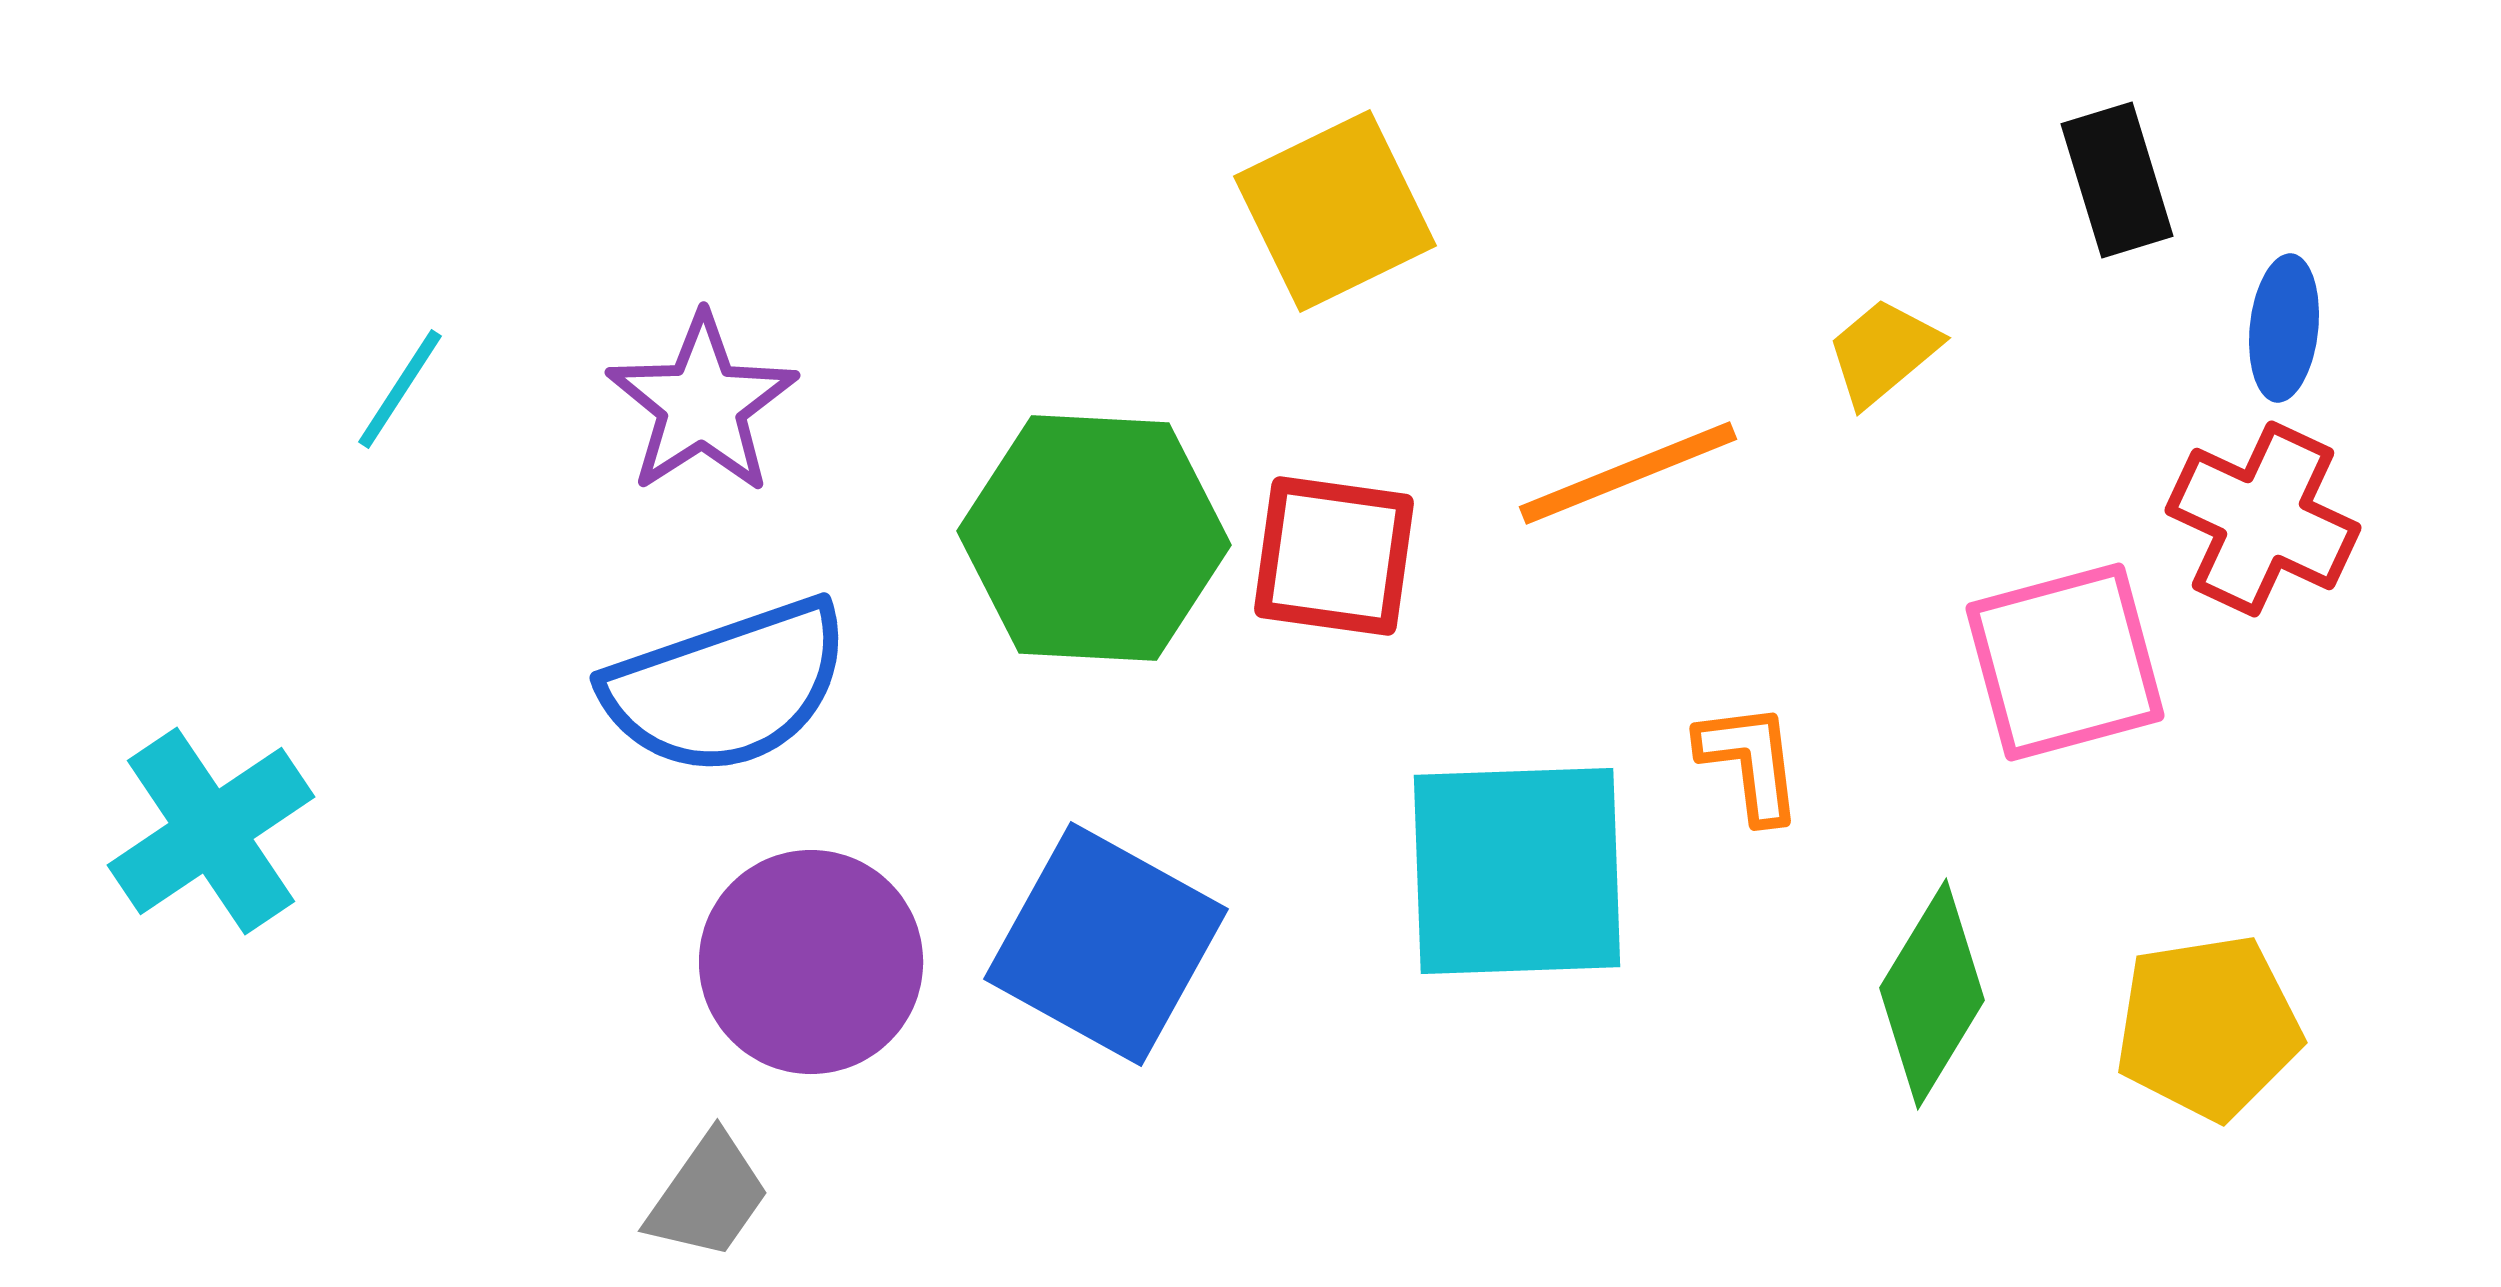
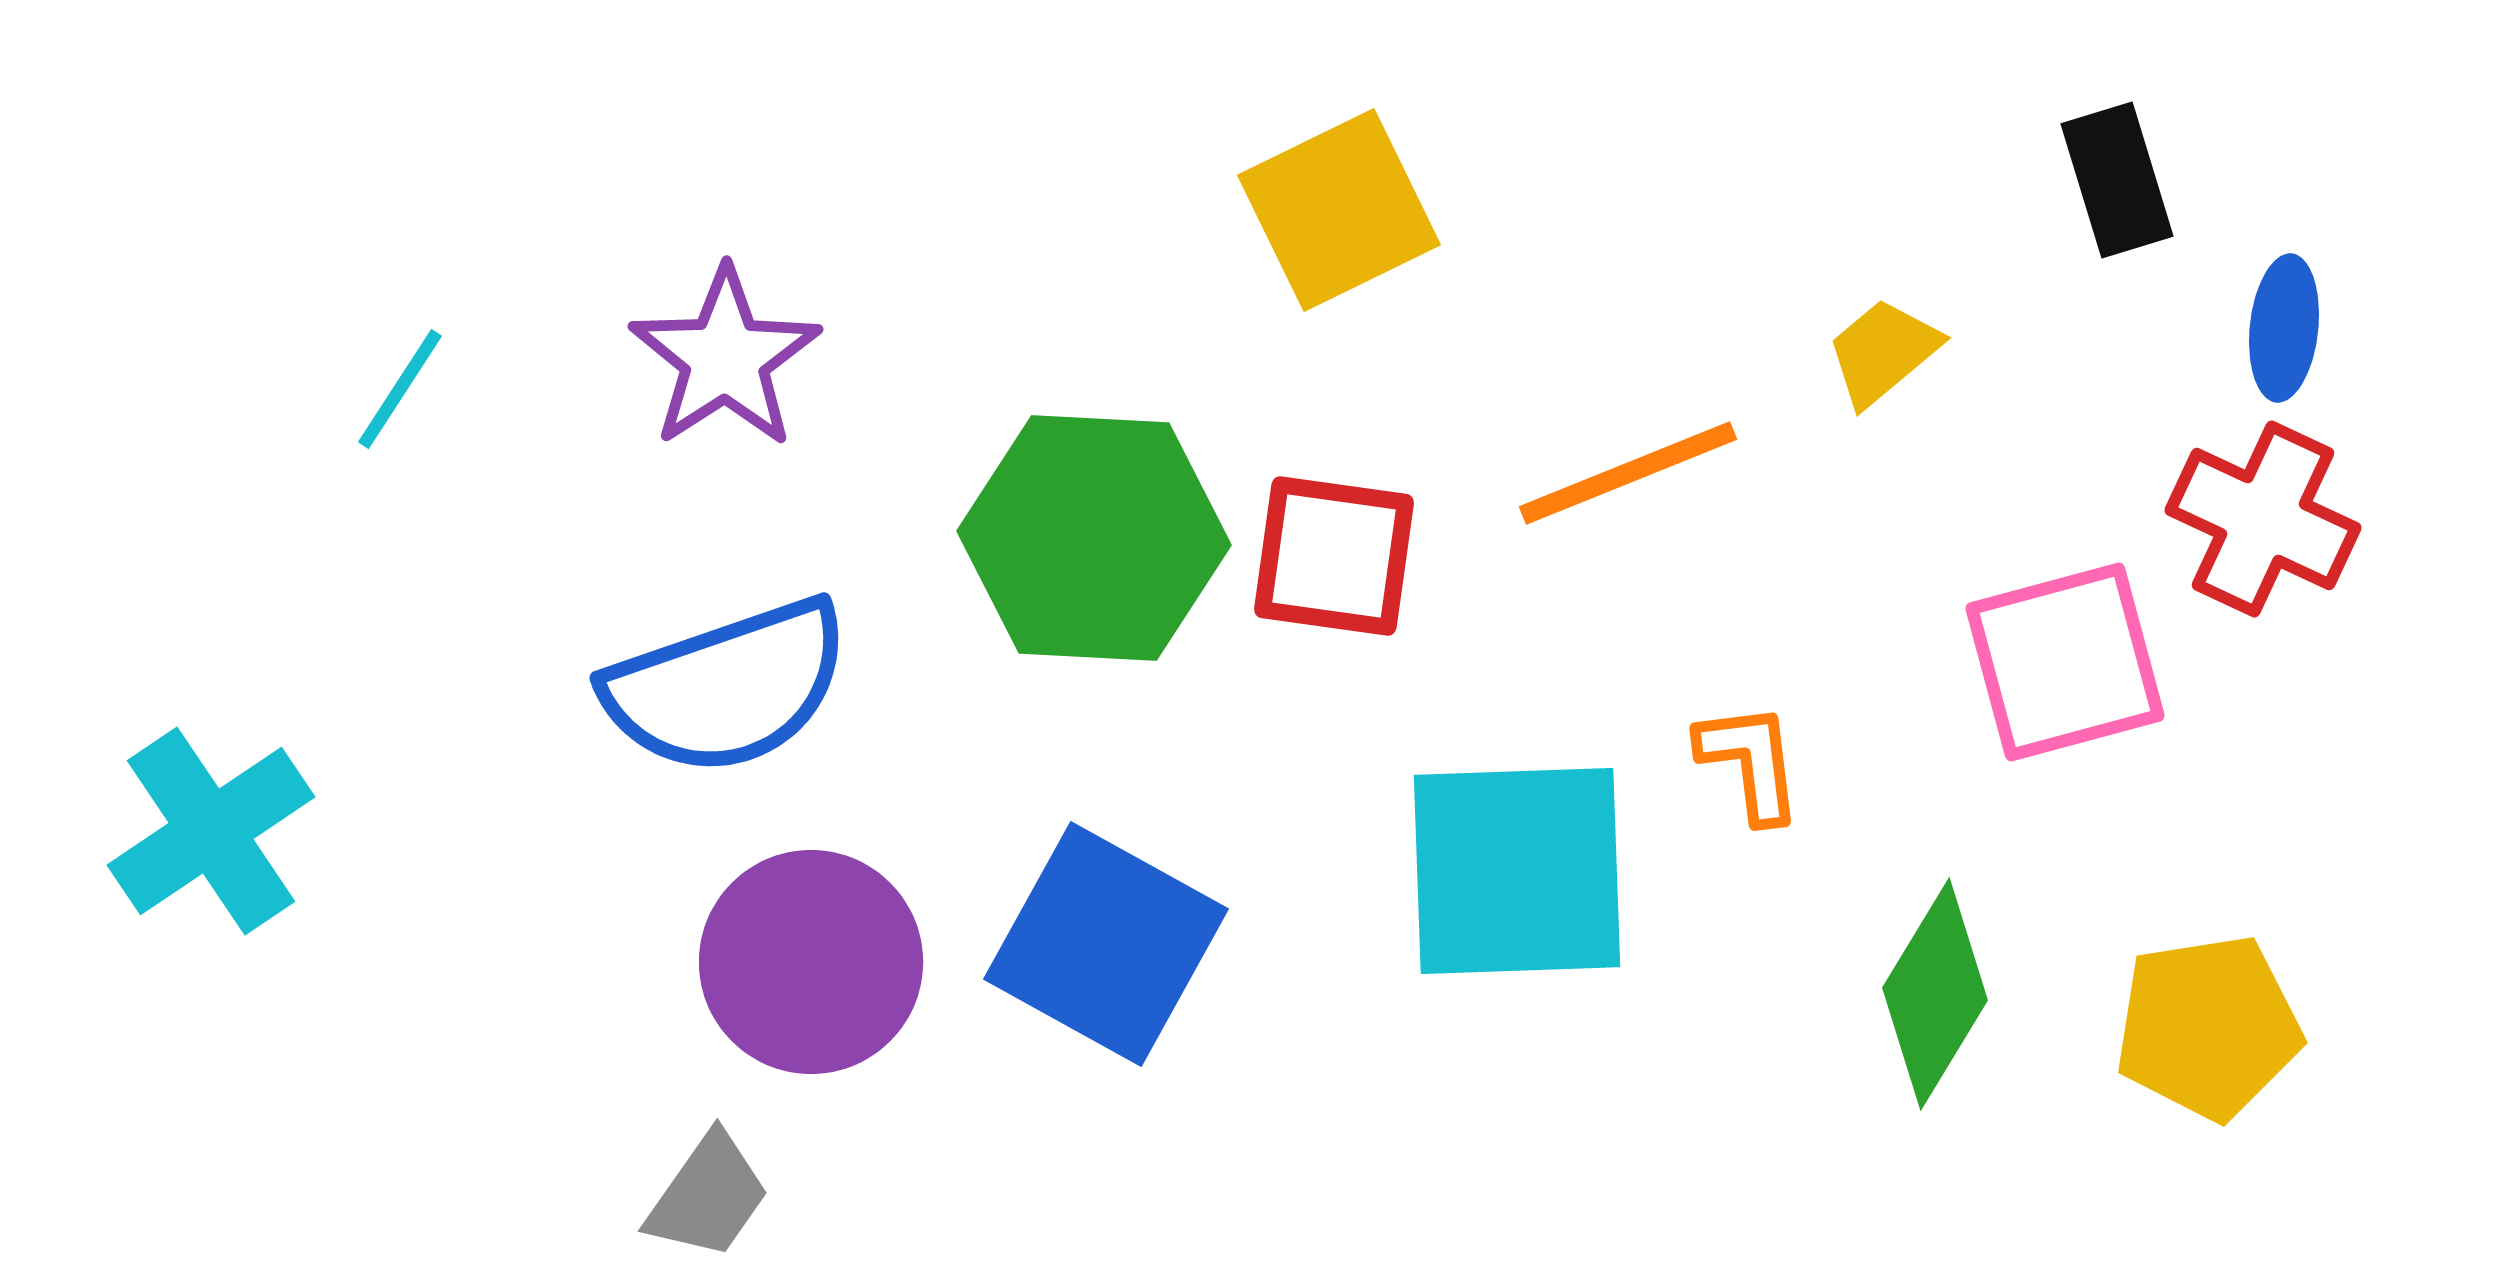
yellow square: moved 4 px right, 1 px up
purple star: moved 23 px right, 46 px up
green diamond: moved 3 px right
